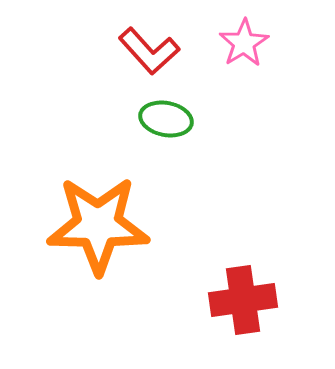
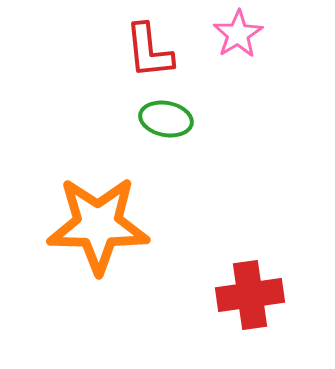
pink star: moved 6 px left, 9 px up
red L-shape: rotated 36 degrees clockwise
red cross: moved 7 px right, 5 px up
